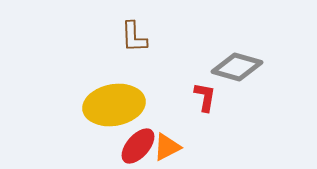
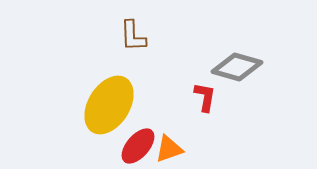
brown L-shape: moved 1 px left, 1 px up
yellow ellipse: moved 5 px left; rotated 48 degrees counterclockwise
orange triangle: moved 2 px right, 2 px down; rotated 8 degrees clockwise
